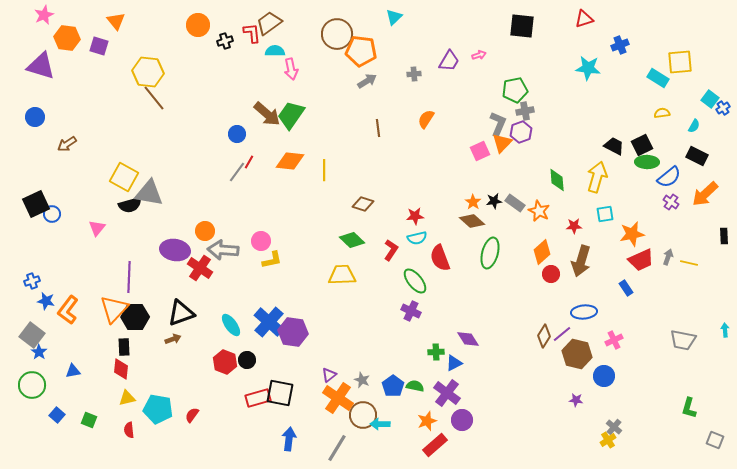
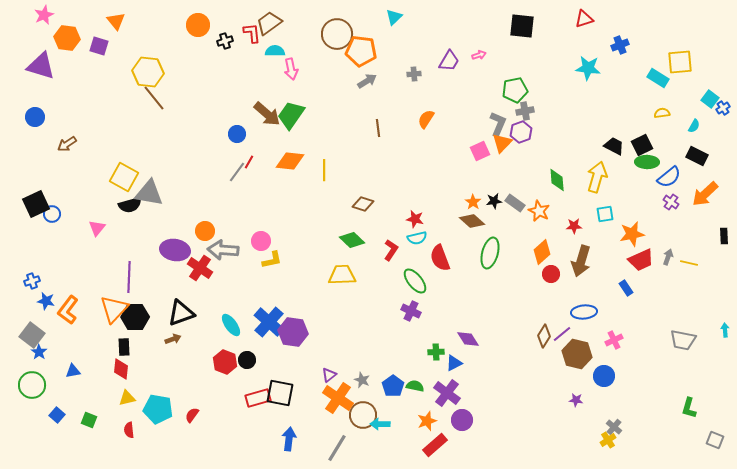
red star at (415, 216): moved 3 px down; rotated 18 degrees clockwise
